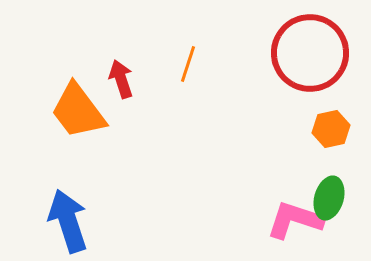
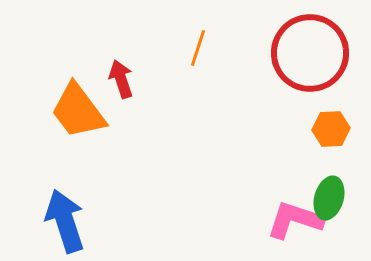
orange line: moved 10 px right, 16 px up
orange hexagon: rotated 9 degrees clockwise
blue arrow: moved 3 px left
